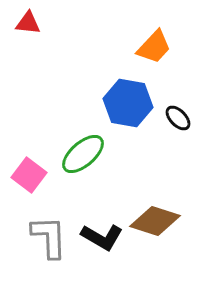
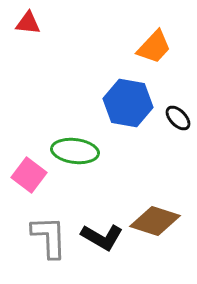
green ellipse: moved 8 px left, 3 px up; rotated 48 degrees clockwise
